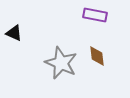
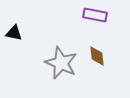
black triangle: rotated 12 degrees counterclockwise
